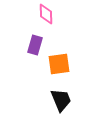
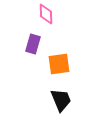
purple rectangle: moved 2 px left, 1 px up
